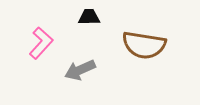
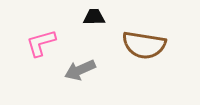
black trapezoid: moved 5 px right
pink L-shape: rotated 148 degrees counterclockwise
